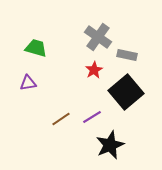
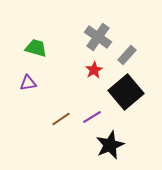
gray rectangle: rotated 60 degrees counterclockwise
